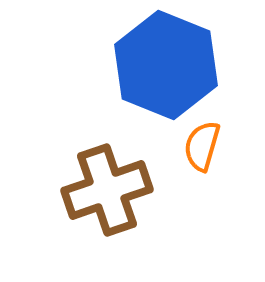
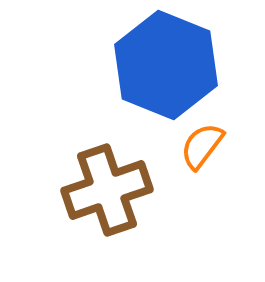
orange semicircle: rotated 21 degrees clockwise
